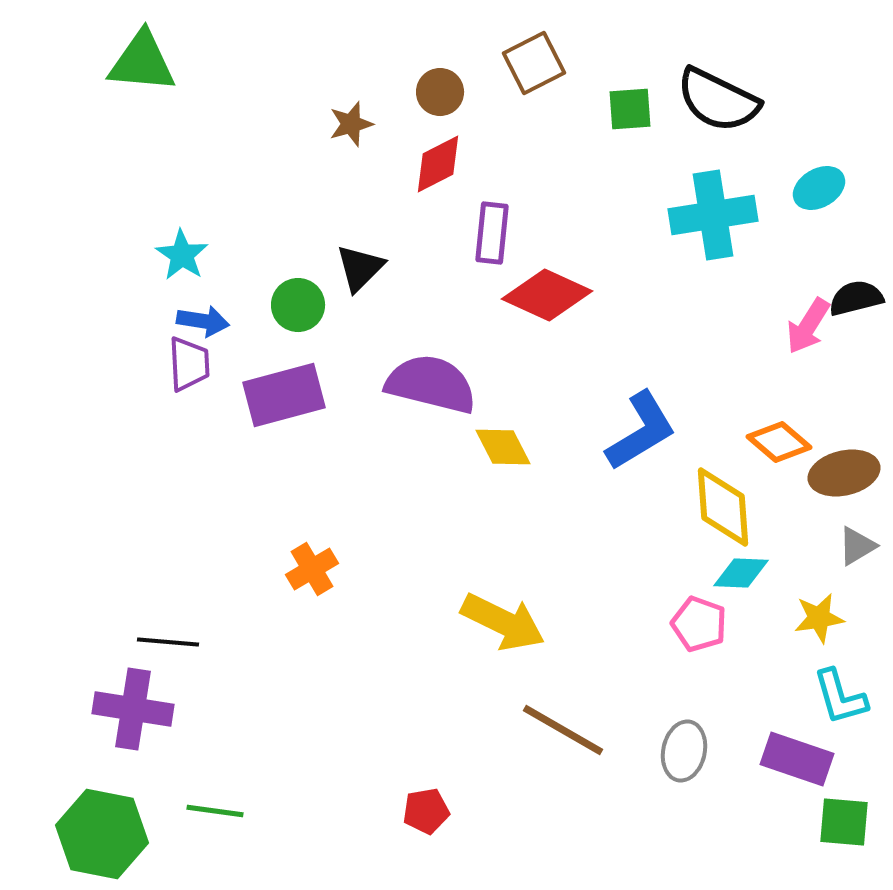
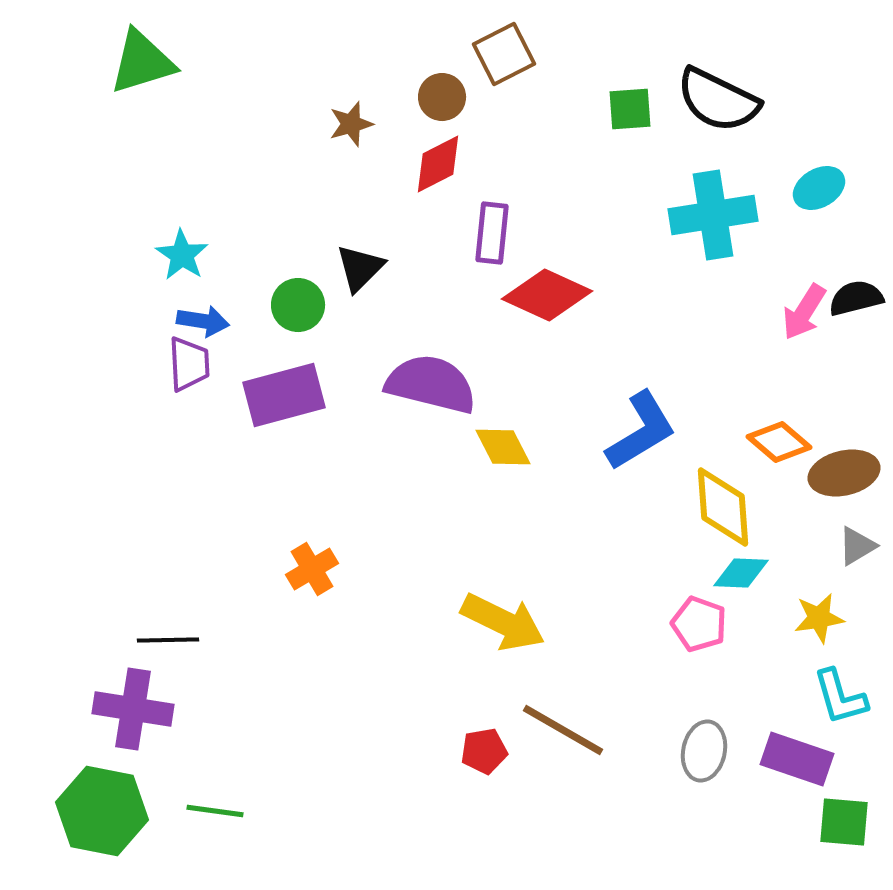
green triangle at (142, 62): rotated 22 degrees counterclockwise
brown square at (534, 63): moved 30 px left, 9 px up
brown circle at (440, 92): moved 2 px right, 5 px down
pink arrow at (808, 326): moved 4 px left, 14 px up
black line at (168, 642): moved 2 px up; rotated 6 degrees counterclockwise
gray ellipse at (684, 751): moved 20 px right
red pentagon at (426, 811): moved 58 px right, 60 px up
green hexagon at (102, 834): moved 23 px up
